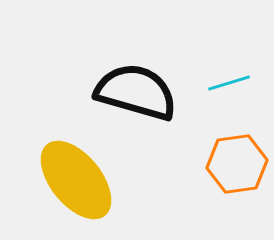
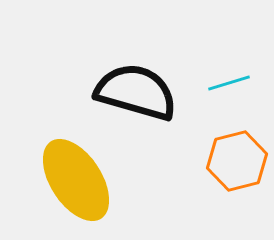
orange hexagon: moved 3 px up; rotated 6 degrees counterclockwise
yellow ellipse: rotated 6 degrees clockwise
